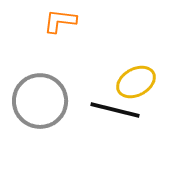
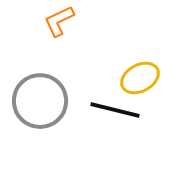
orange L-shape: moved 1 px left; rotated 32 degrees counterclockwise
yellow ellipse: moved 4 px right, 4 px up
